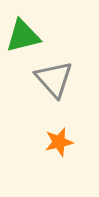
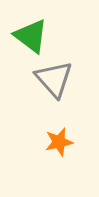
green triangle: moved 8 px right; rotated 51 degrees clockwise
